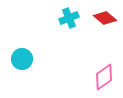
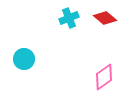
cyan circle: moved 2 px right
